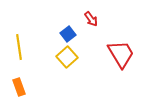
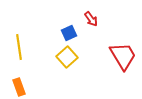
blue square: moved 1 px right, 1 px up; rotated 14 degrees clockwise
red trapezoid: moved 2 px right, 2 px down
